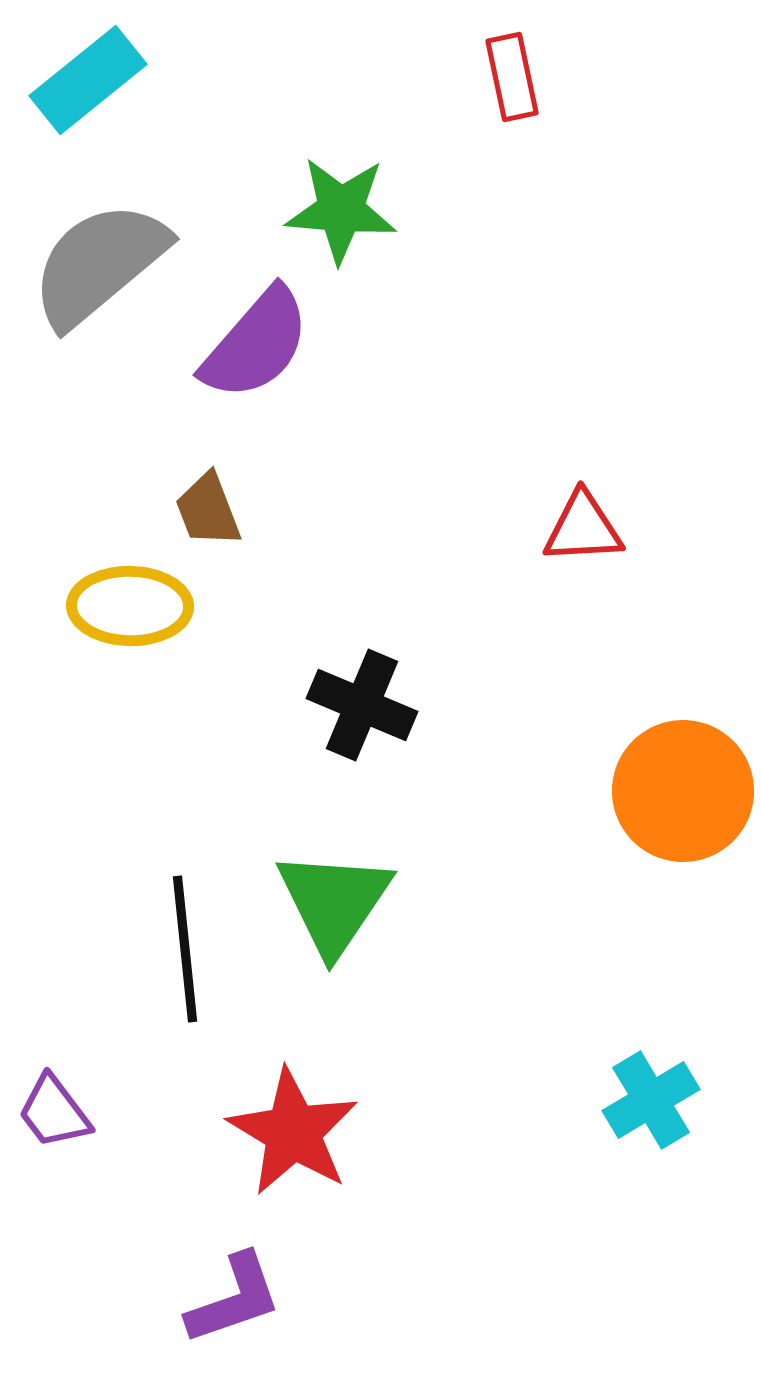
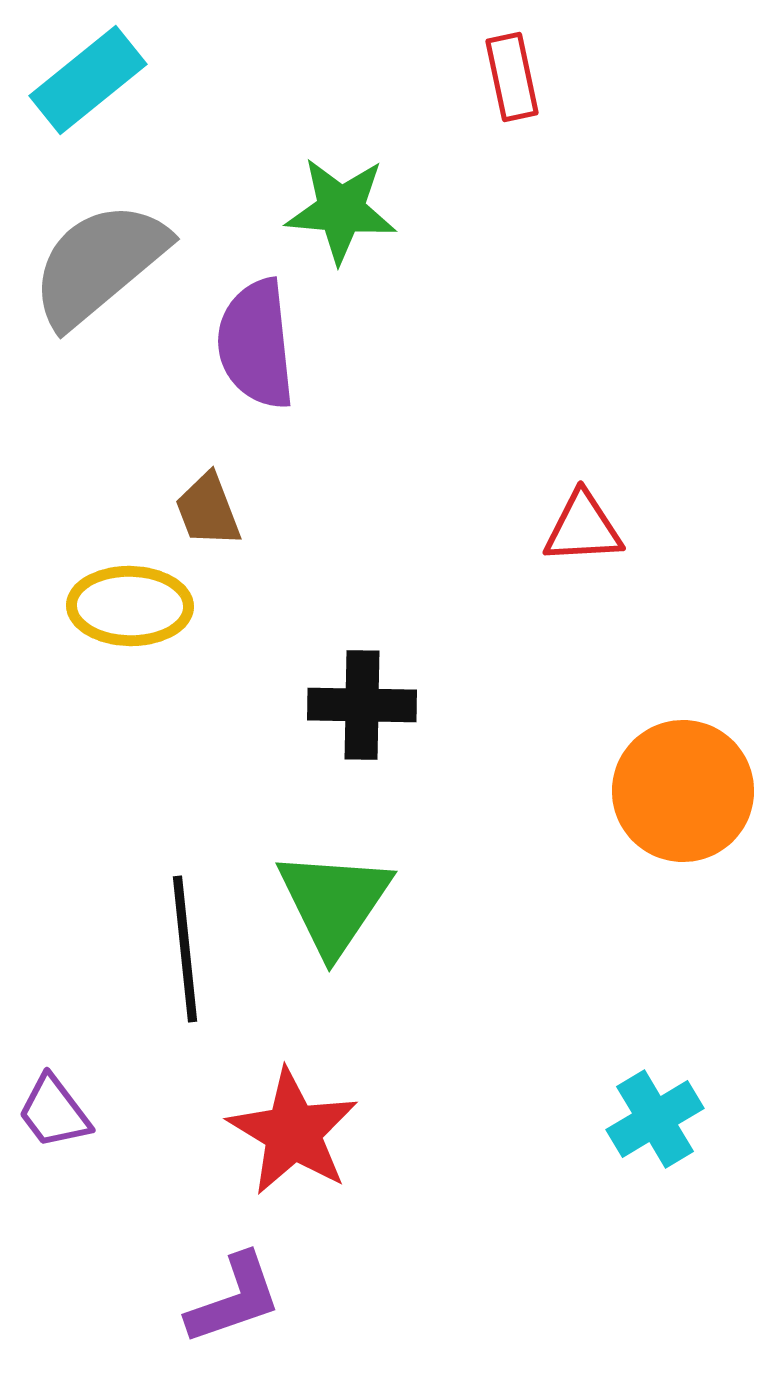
purple semicircle: rotated 133 degrees clockwise
black cross: rotated 22 degrees counterclockwise
cyan cross: moved 4 px right, 19 px down
